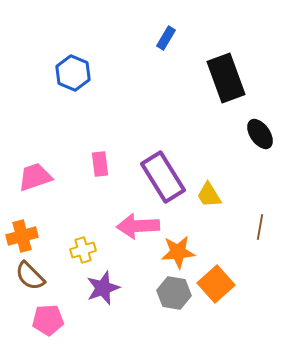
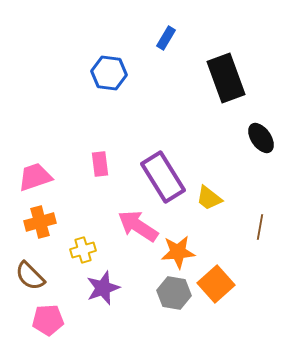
blue hexagon: moved 36 px right; rotated 16 degrees counterclockwise
black ellipse: moved 1 px right, 4 px down
yellow trapezoid: moved 3 px down; rotated 20 degrees counterclockwise
pink arrow: rotated 36 degrees clockwise
orange cross: moved 18 px right, 14 px up
